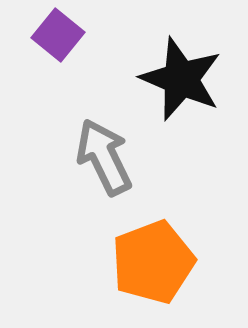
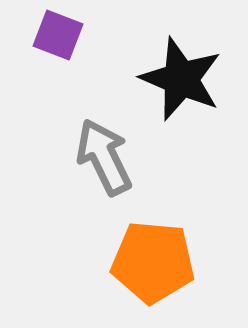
purple square: rotated 18 degrees counterclockwise
orange pentagon: rotated 26 degrees clockwise
